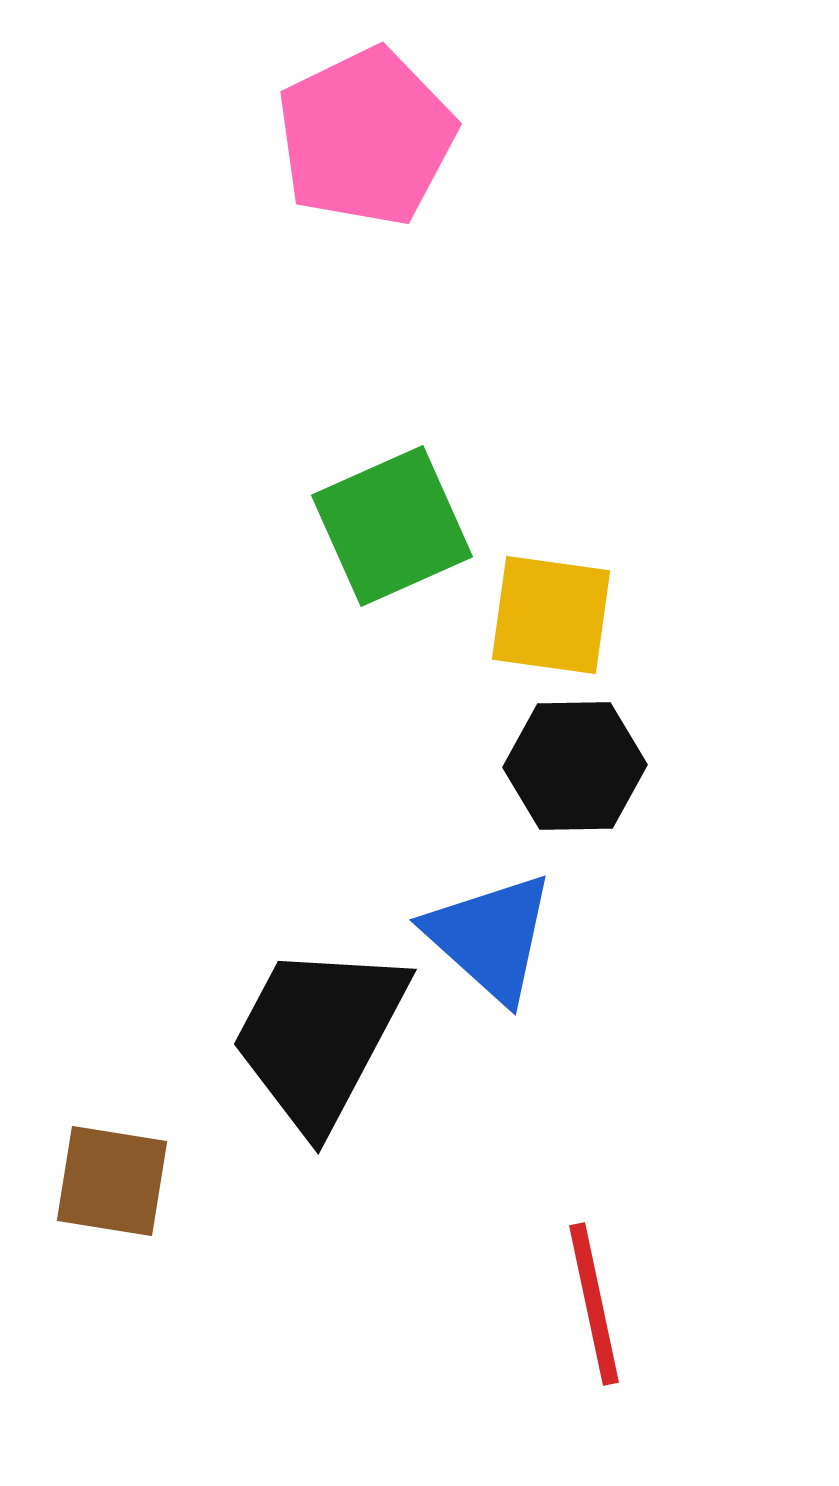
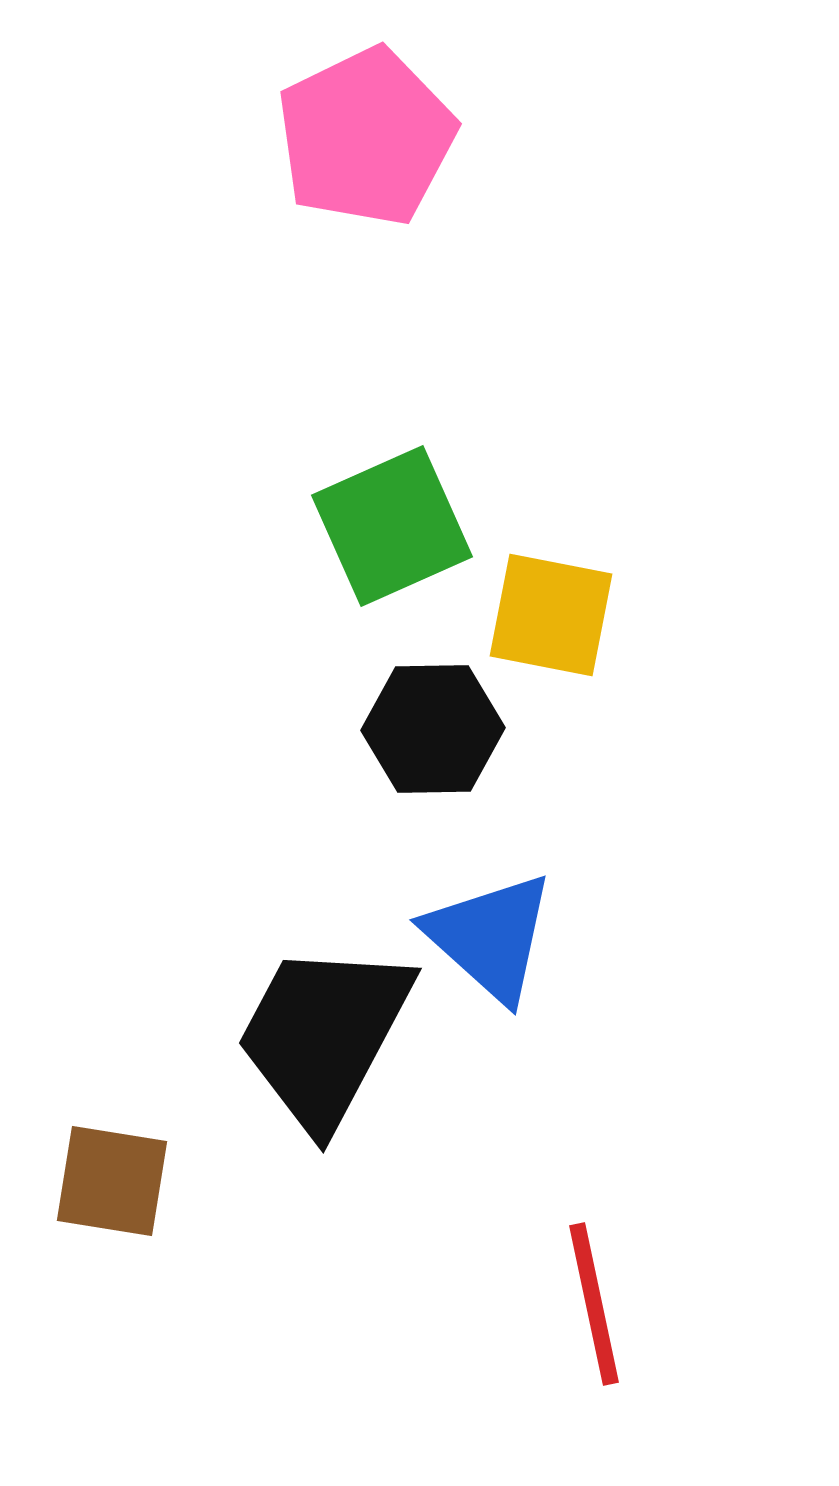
yellow square: rotated 3 degrees clockwise
black hexagon: moved 142 px left, 37 px up
black trapezoid: moved 5 px right, 1 px up
